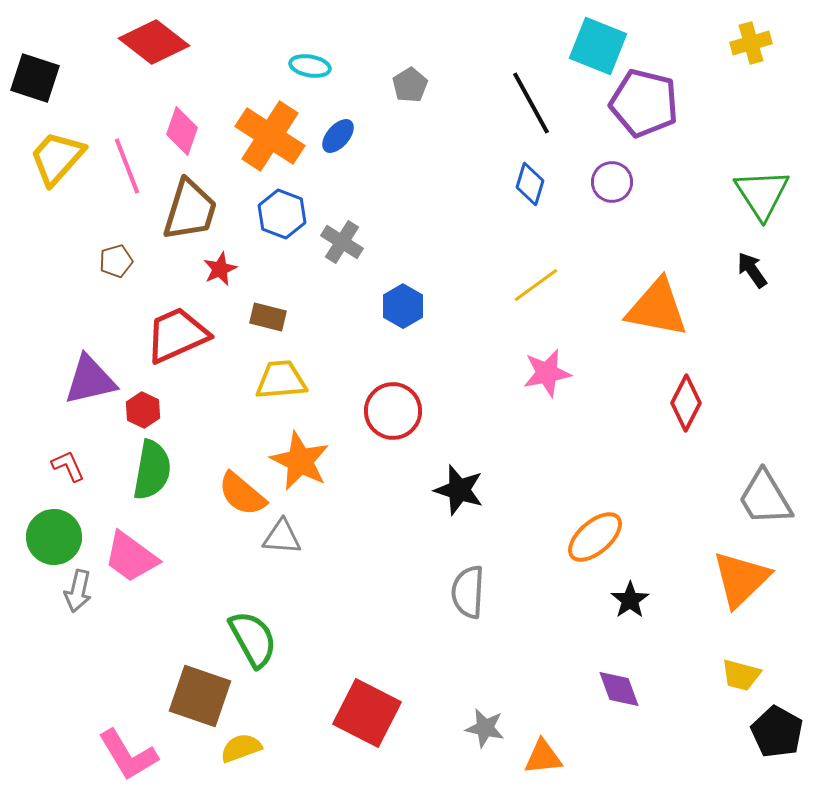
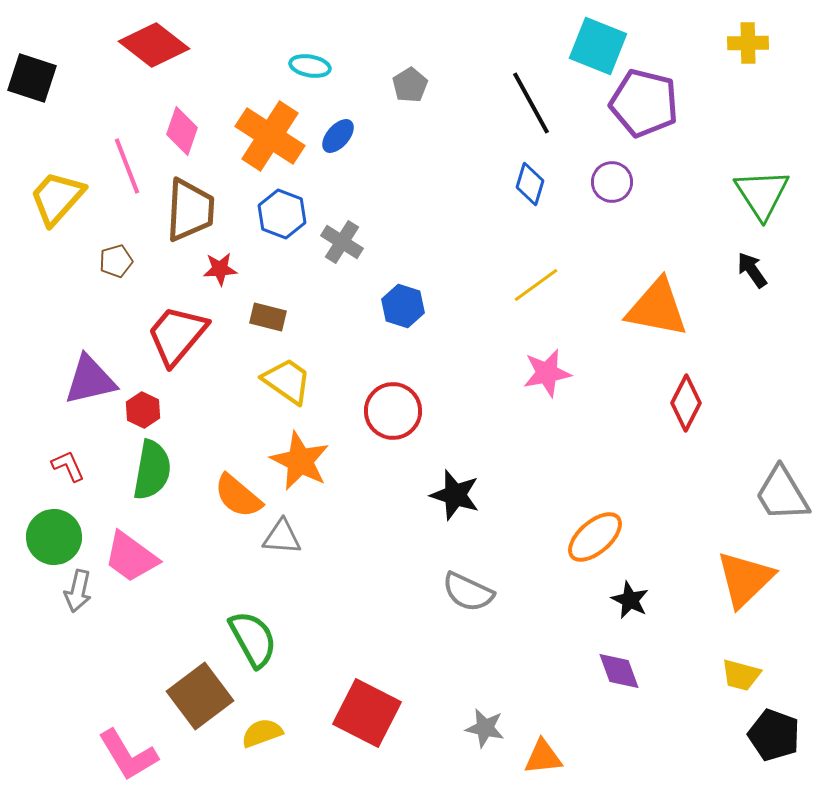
red diamond at (154, 42): moved 3 px down
yellow cross at (751, 43): moved 3 px left; rotated 15 degrees clockwise
black square at (35, 78): moved 3 px left
yellow trapezoid at (57, 158): moved 40 px down
brown trapezoid at (190, 210): rotated 14 degrees counterclockwise
red star at (220, 269): rotated 20 degrees clockwise
blue hexagon at (403, 306): rotated 12 degrees counterclockwise
red trapezoid at (177, 335): rotated 26 degrees counterclockwise
yellow trapezoid at (281, 380): moved 6 px right, 1 px down; rotated 40 degrees clockwise
black star at (459, 490): moved 4 px left, 5 px down
orange semicircle at (242, 494): moved 4 px left, 2 px down
gray trapezoid at (765, 498): moved 17 px right, 4 px up
orange triangle at (741, 579): moved 4 px right
gray semicircle at (468, 592): rotated 68 degrees counterclockwise
black star at (630, 600): rotated 12 degrees counterclockwise
purple diamond at (619, 689): moved 18 px up
brown square at (200, 696): rotated 34 degrees clockwise
black pentagon at (777, 732): moved 3 px left, 3 px down; rotated 9 degrees counterclockwise
yellow semicircle at (241, 748): moved 21 px right, 15 px up
